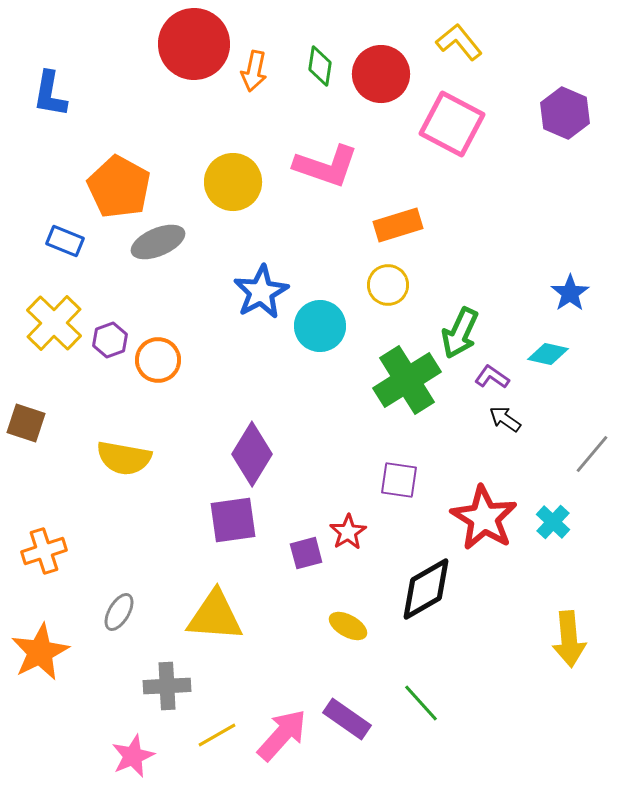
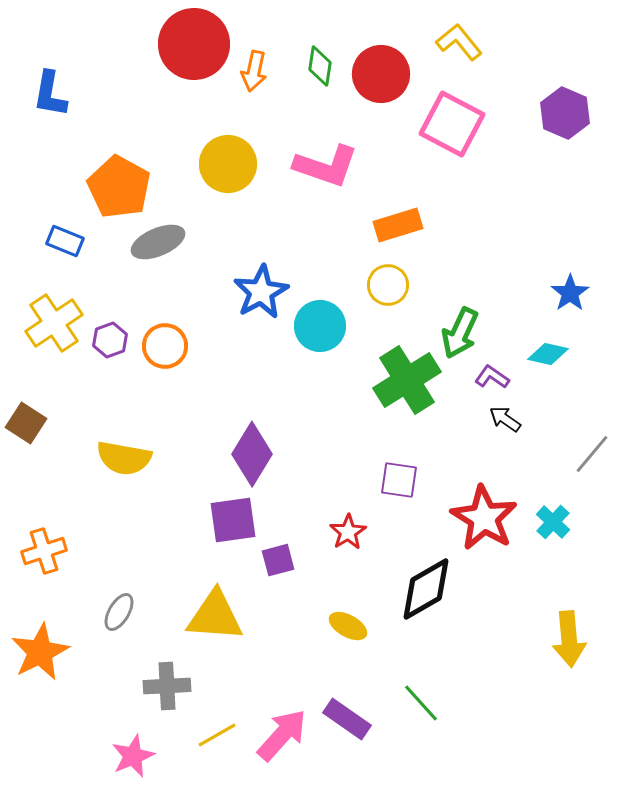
yellow circle at (233, 182): moved 5 px left, 18 px up
yellow cross at (54, 323): rotated 12 degrees clockwise
orange circle at (158, 360): moved 7 px right, 14 px up
brown square at (26, 423): rotated 15 degrees clockwise
purple square at (306, 553): moved 28 px left, 7 px down
